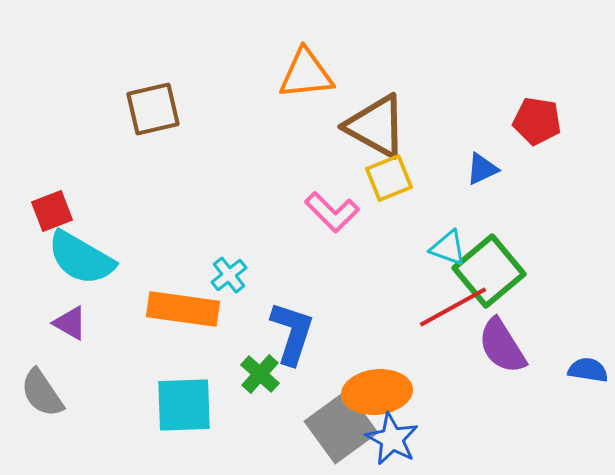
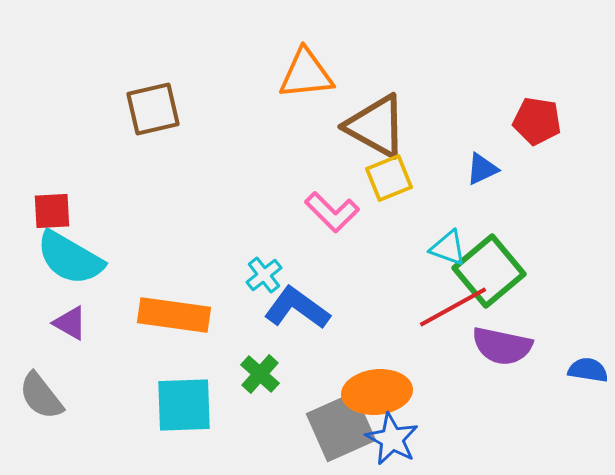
red square: rotated 18 degrees clockwise
cyan semicircle: moved 11 px left
cyan cross: moved 35 px right
orange rectangle: moved 9 px left, 6 px down
blue L-shape: moved 5 px right, 25 px up; rotated 72 degrees counterclockwise
purple semicircle: rotated 46 degrees counterclockwise
gray semicircle: moved 1 px left, 3 px down; rotated 4 degrees counterclockwise
gray square: rotated 12 degrees clockwise
